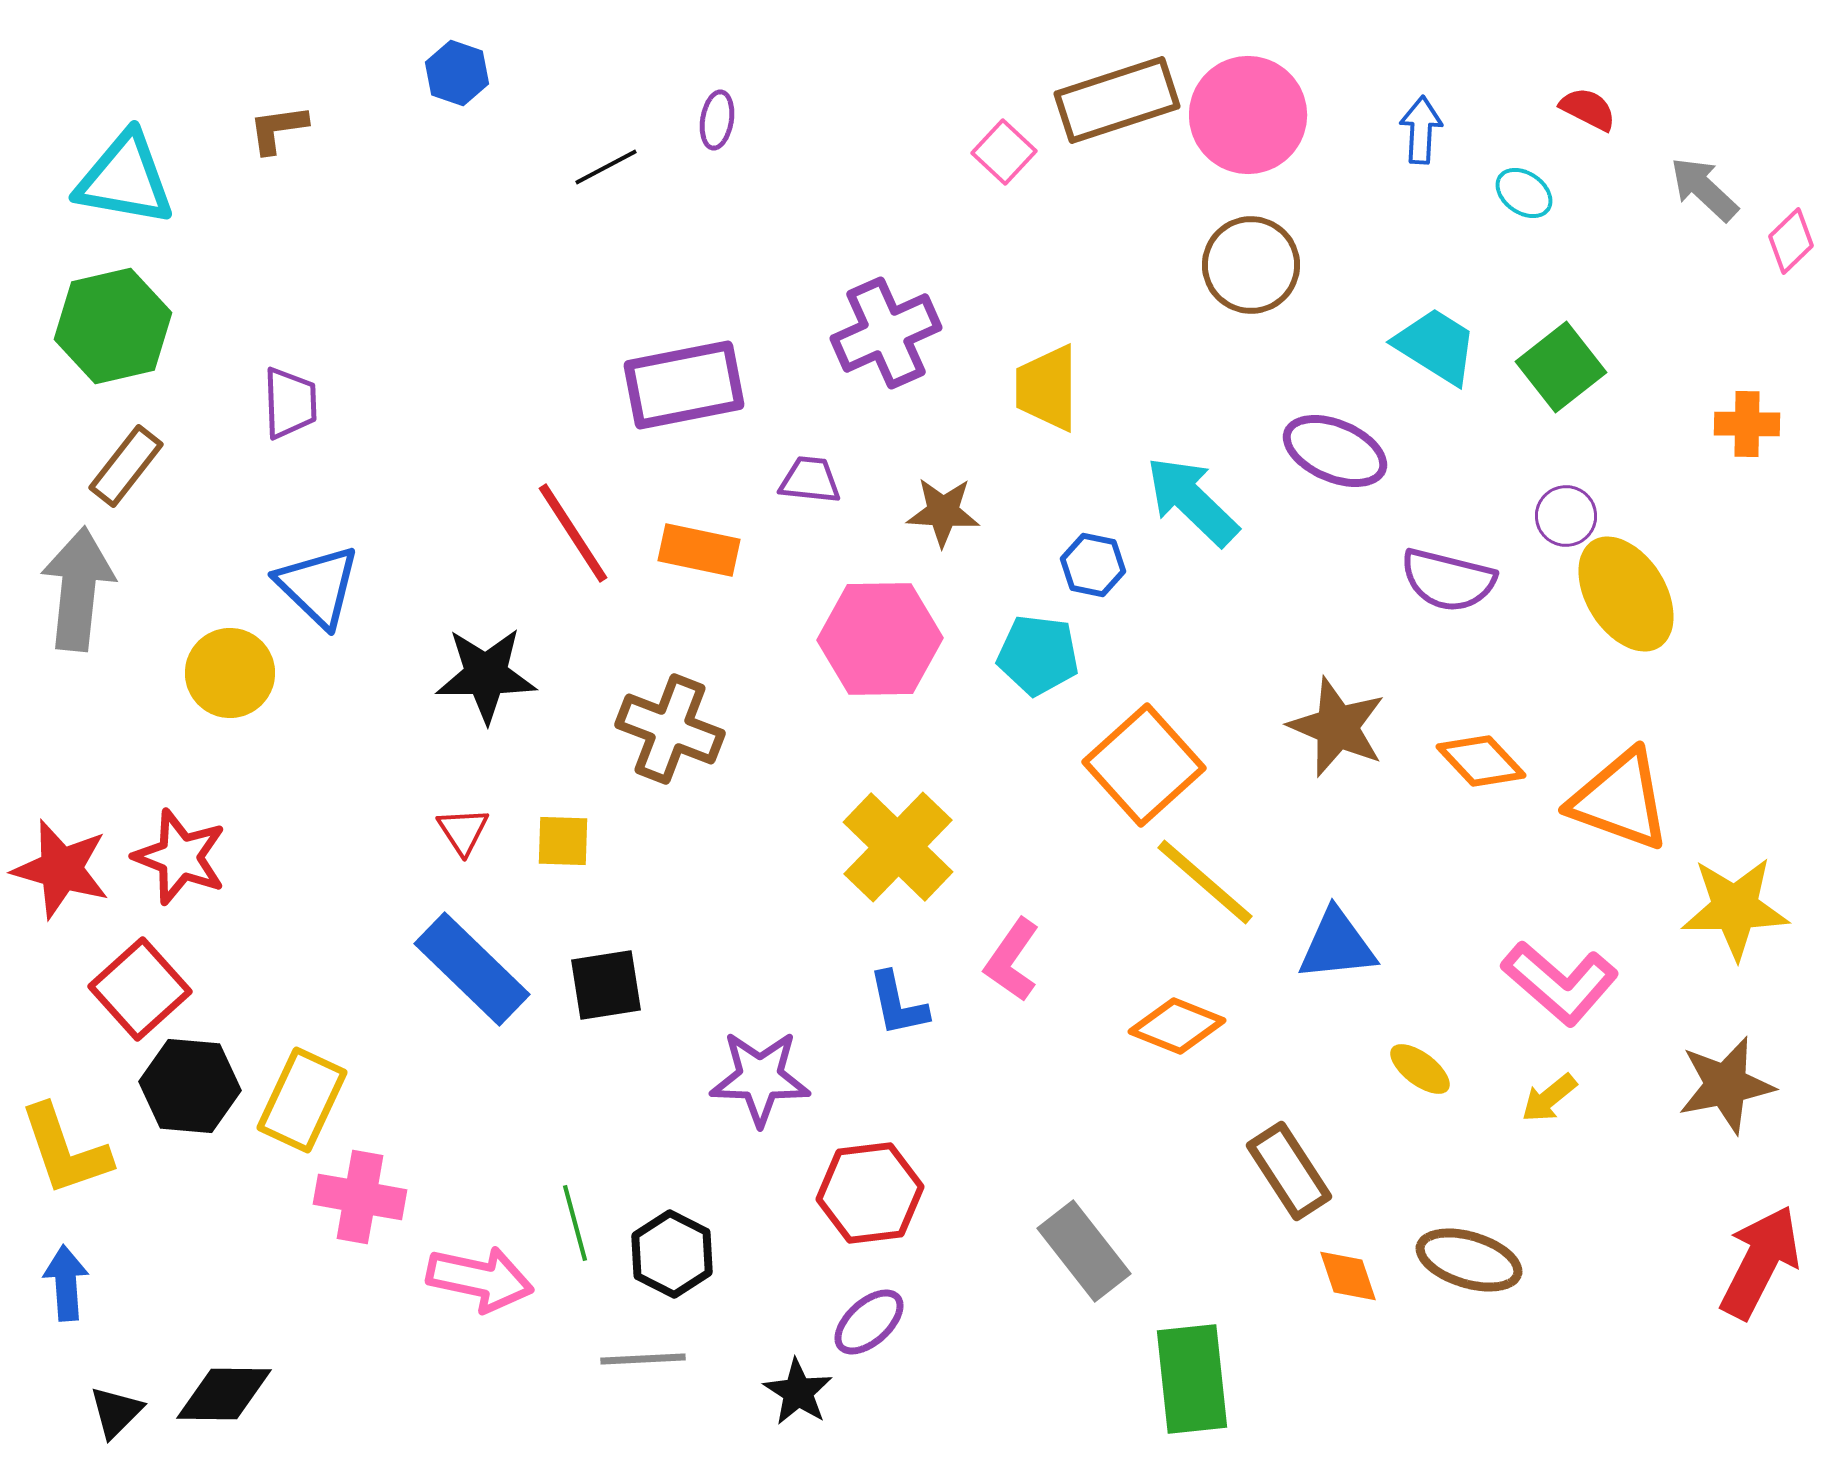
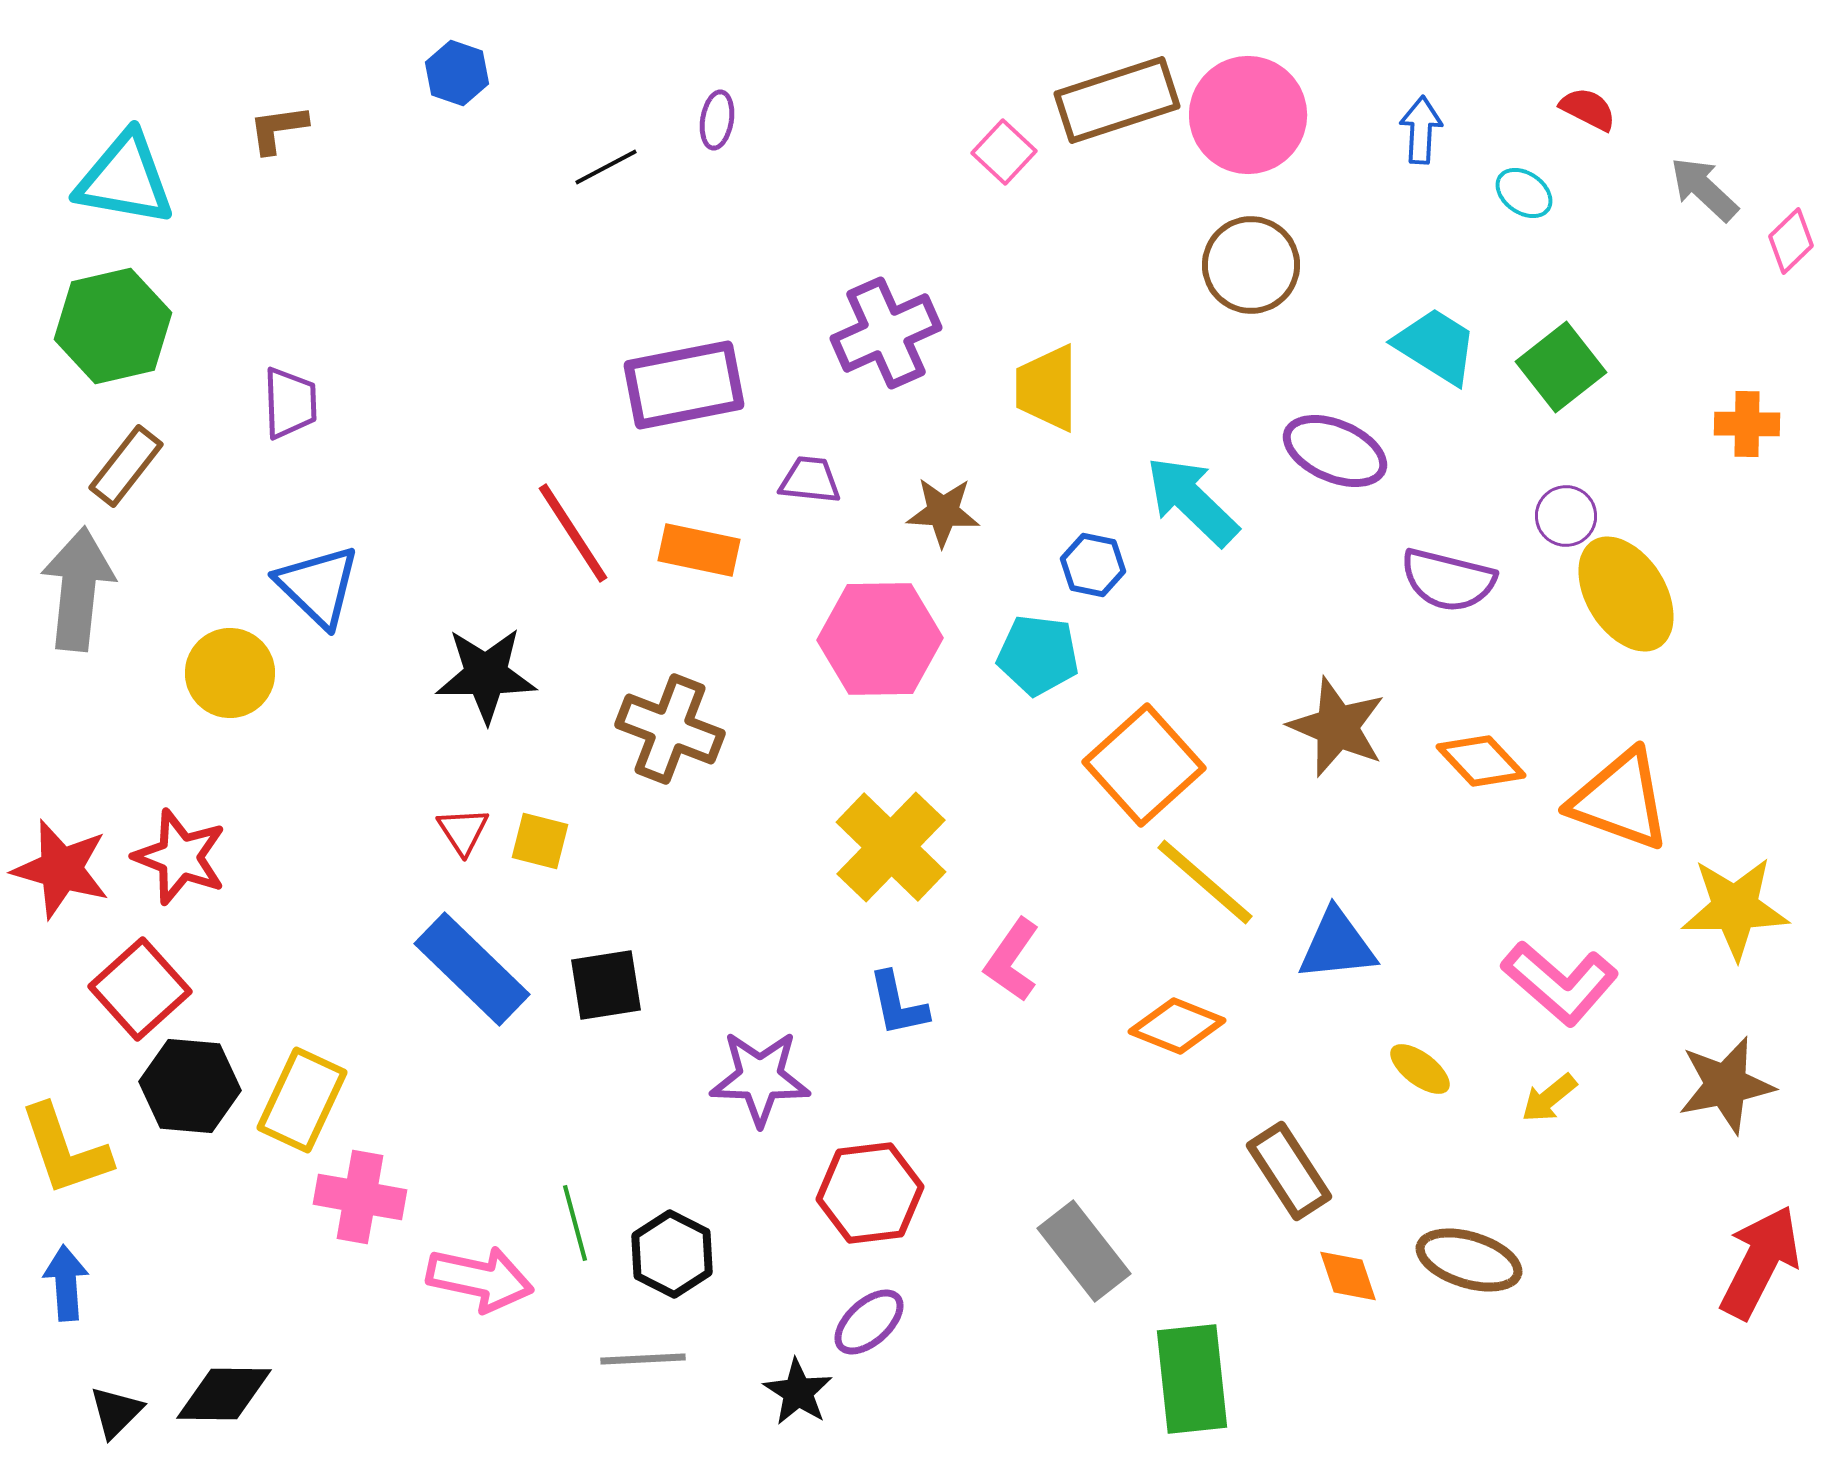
yellow square at (563, 841): moved 23 px left; rotated 12 degrees clockwise
yellow cross at (898, 847): moved 7 px left
